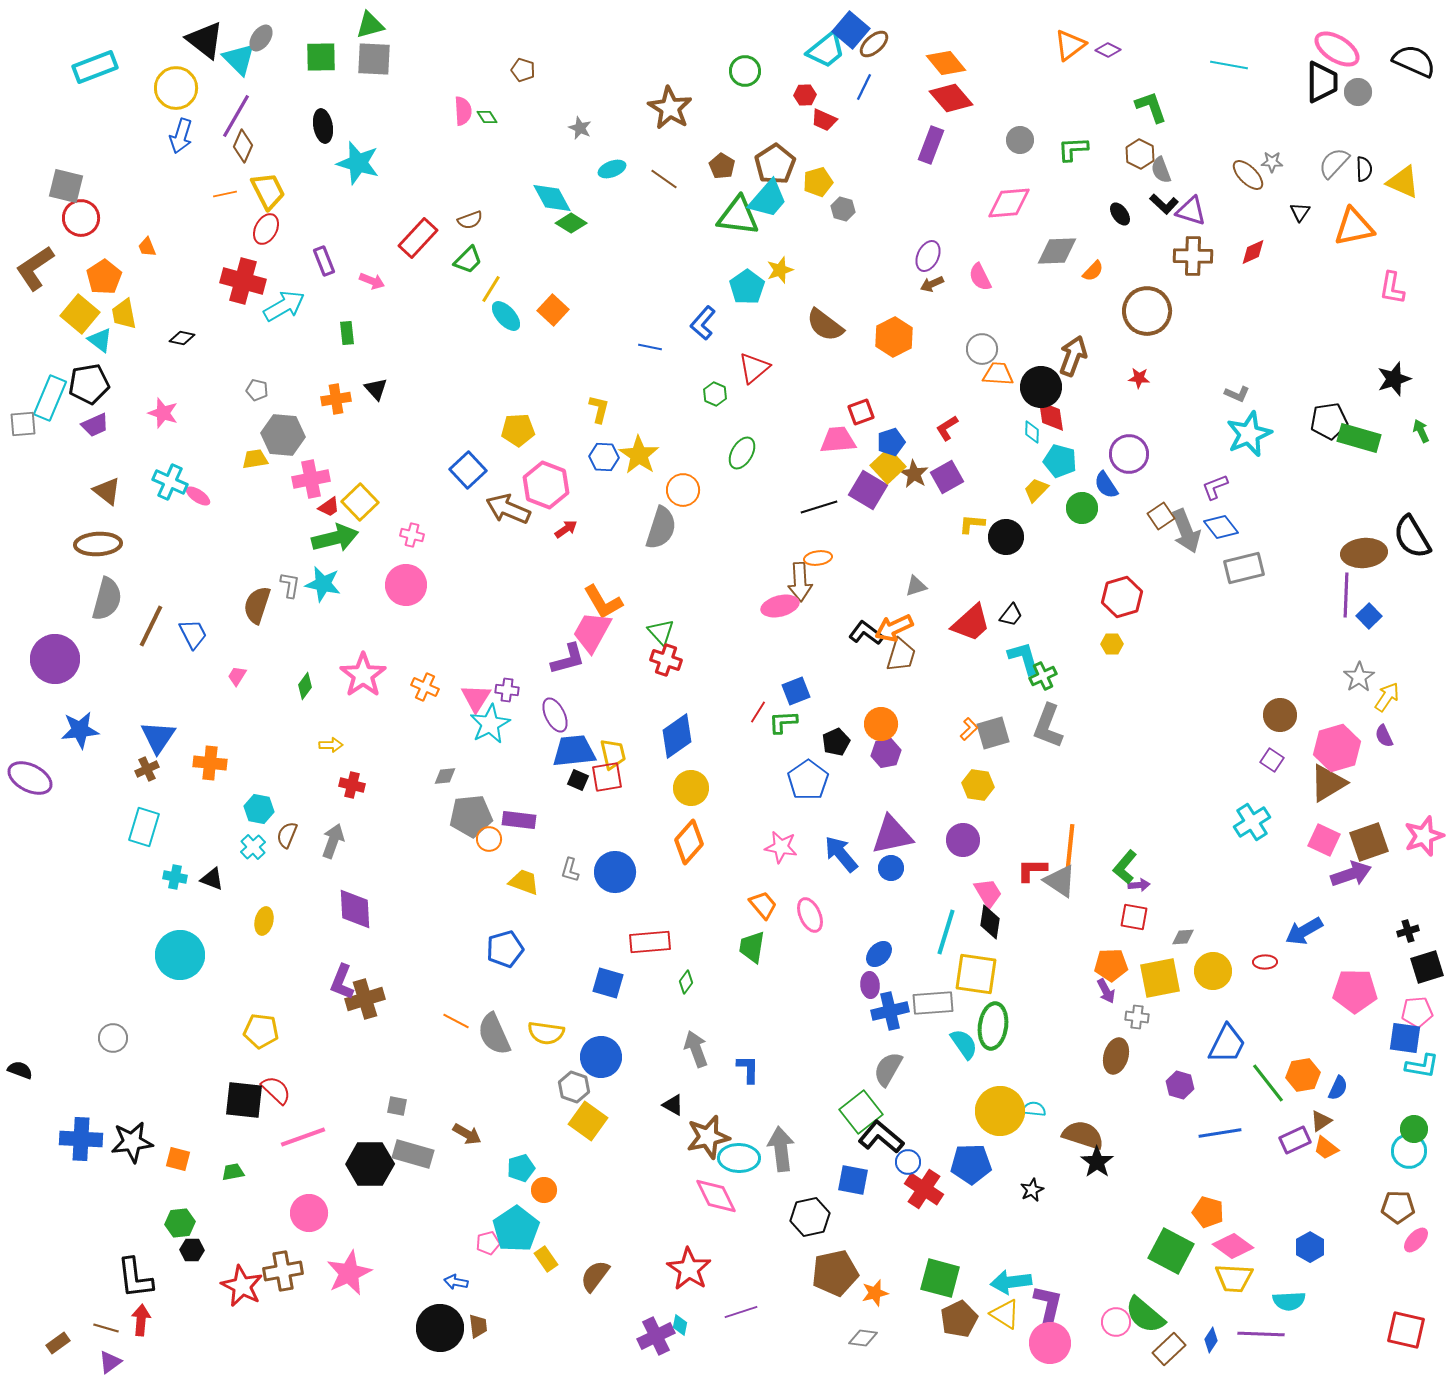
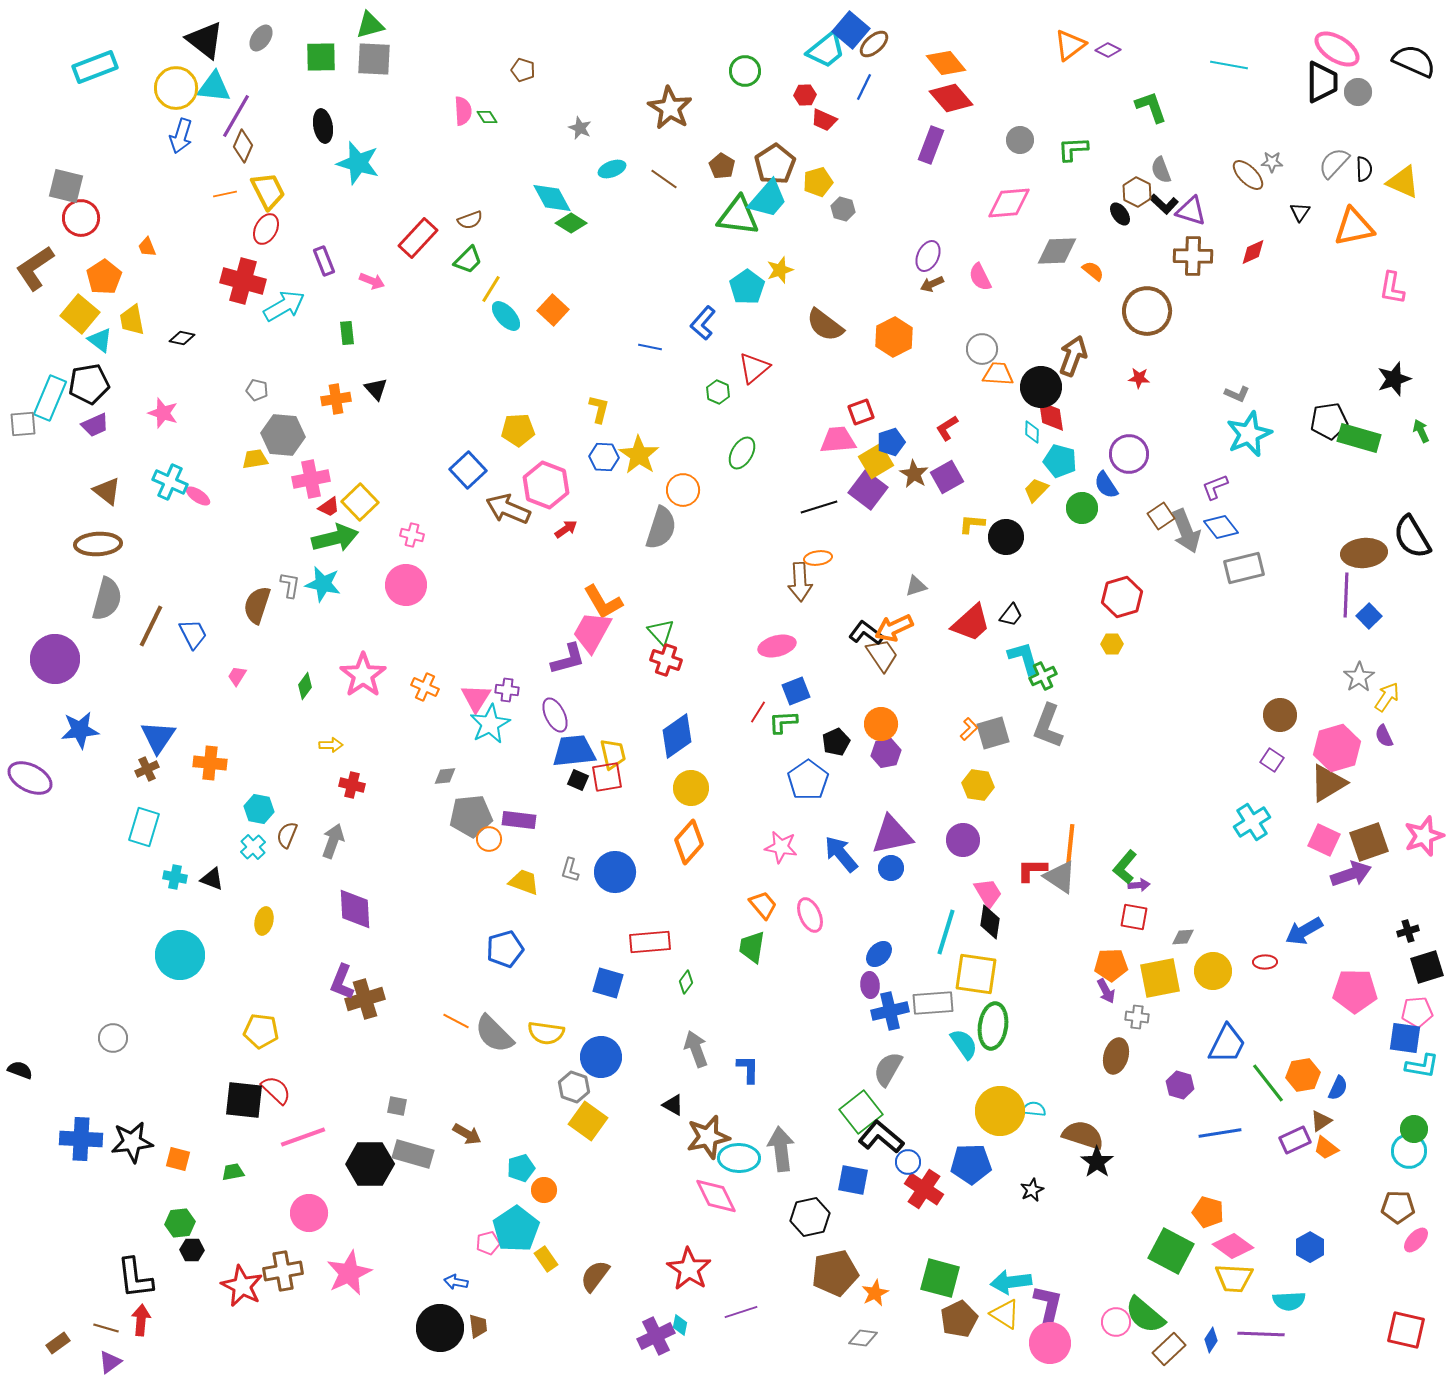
cyan triangle at (239, 59): moved 25 px left, 28 px down; rotated 39 degrees counterclockwise
brown hexagon at (1140, 154): moved 3 px left, 38 px down
orange semicircle at (1093, 271): rotated 95 degrees counterclockwise
yellow trapezoid at (124, 314): moved 8 px right, 6 px down
green hexagon at (715, 394): moved 3 px right, 2 px up
yellow square at (888, 466): moved 12 px left, 5 px up; rotated 12 degrees clockwise
purple square at (868, 490): rotated 6 degrees clockwise
pink ellipse at (780, 606): moved 3 px left, 40 px down
brown trapezoid at (901, 655): moved 19 px left; rotated 51 degrees counterclockwise
gray triangle at (1060, 881): moved 4 px up
gray semicircle at (494, 1034): rotated 21 degrees counterclockwise
orange star at (875, 1293): rotated 12 degrees counterclockwise
